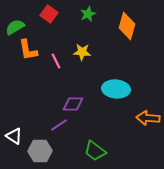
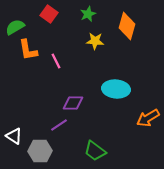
yellow star: moved 13 px right, 11 px up
purple diamond: moved 1 px up
orange arrow: rotated 35 degrees counterclockwise
